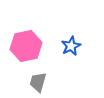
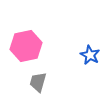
blue star: moved 19 px right, 9 px down; rotated 18 degrees counterclockwise
